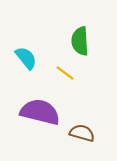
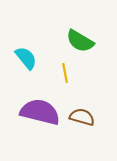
green semicircle: rotated 56 degrees counterclockwise
yellow line: rotated 42 degrees clockwise
brown semicircle: moved 16 px up
